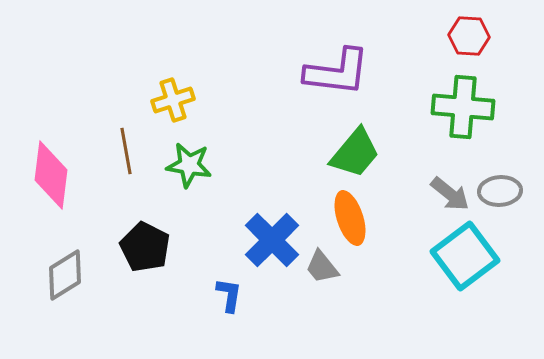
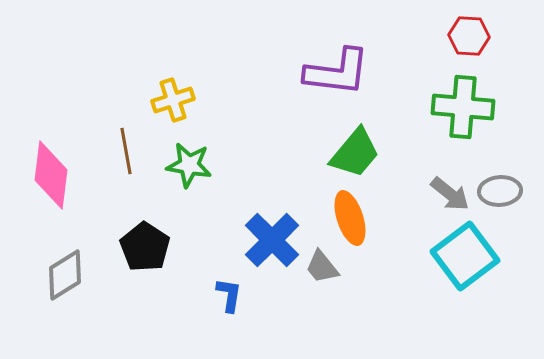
black pentagon: rotated 6 degrees clockwise
